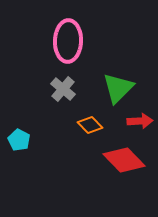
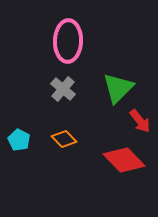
red arrow: rotated 55 degrees clockwise
orange diamond: moved 26 px left, 14 px down
